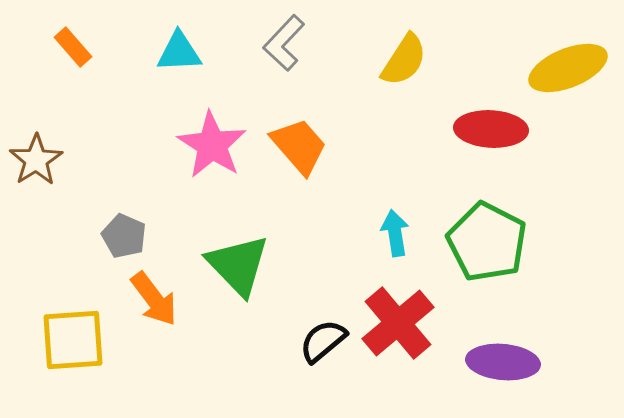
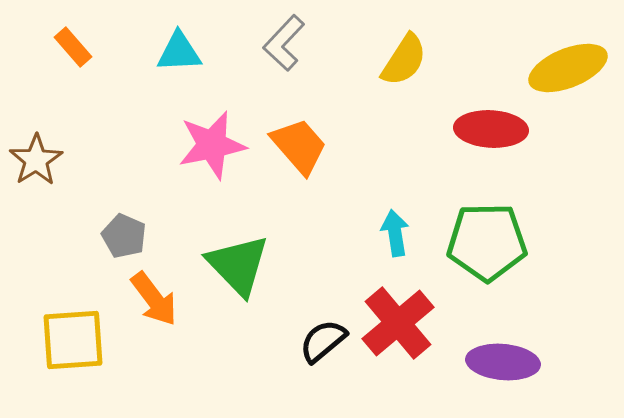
pink star: rotated 28 degrees clockwise
green pentagon: rotated 28 degrees counterclockwise
